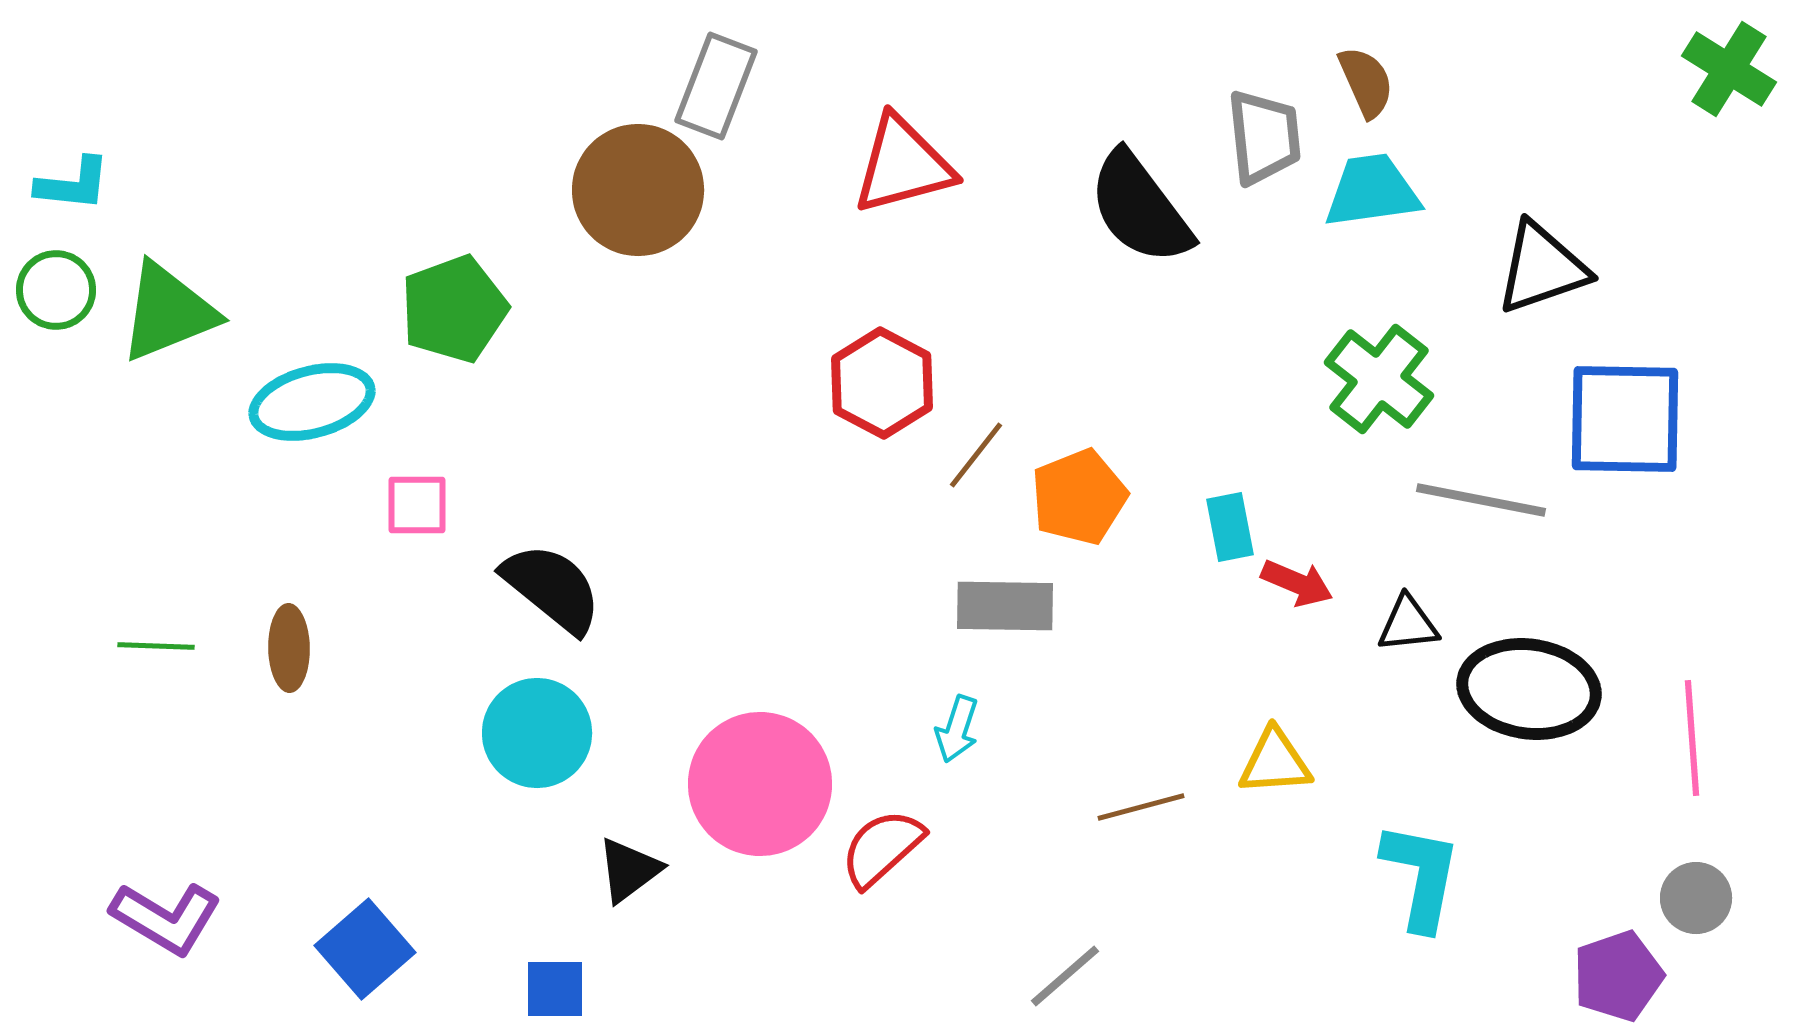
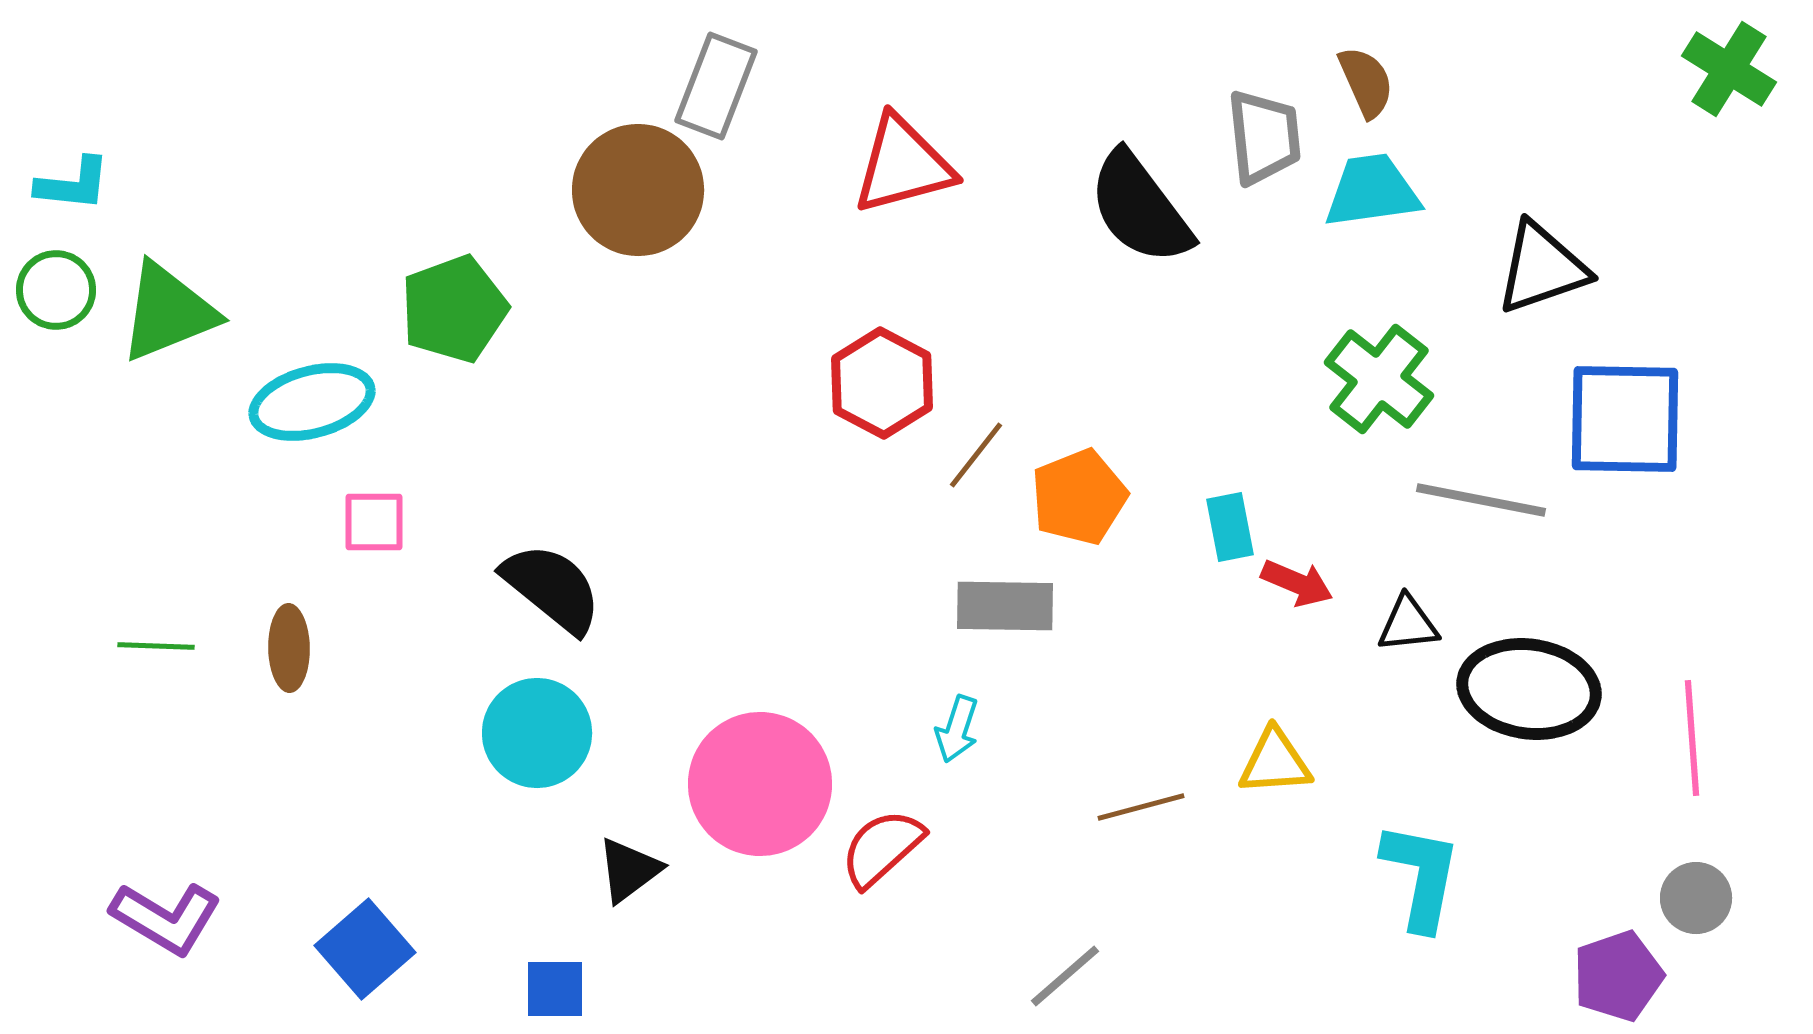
pink square at (417, 505): moved 43 px left, 17 px down
